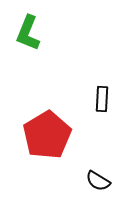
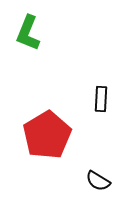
black rectangle: moved 1 px left
